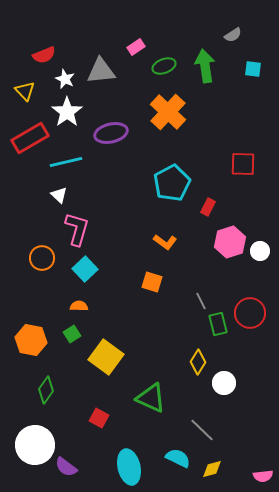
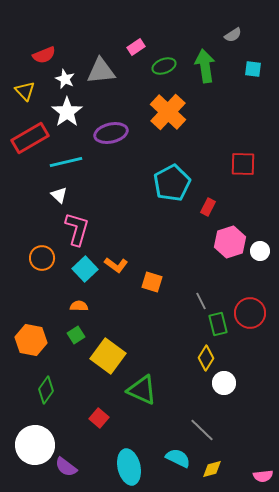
orange L-shape at (165, 242): moved 49 px left, 23 px down
green square at (72, 334): moved 4 px right, 1 px down
yellow square at (106, 357): moved 2 px right, 1 px up
yellow diamond at (198, 362): moved 8 px right, 4 px up
green triangle at (151, 398): moved 9 px left, 8 px up
red square at (99, 418): rotated 12 degrees clockwise
